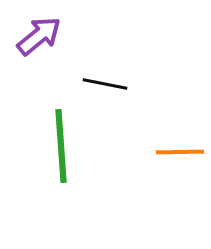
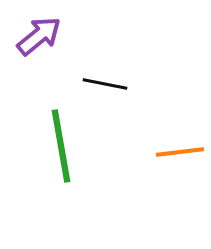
green line: rotated 6 degrees counterclockwise
orange line: rotated 6 degrees counterclockwise
